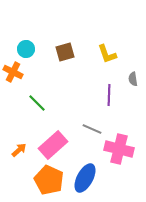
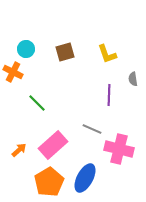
orange pentagon: moved 2 px down; rotated 16 degrees clockwise
